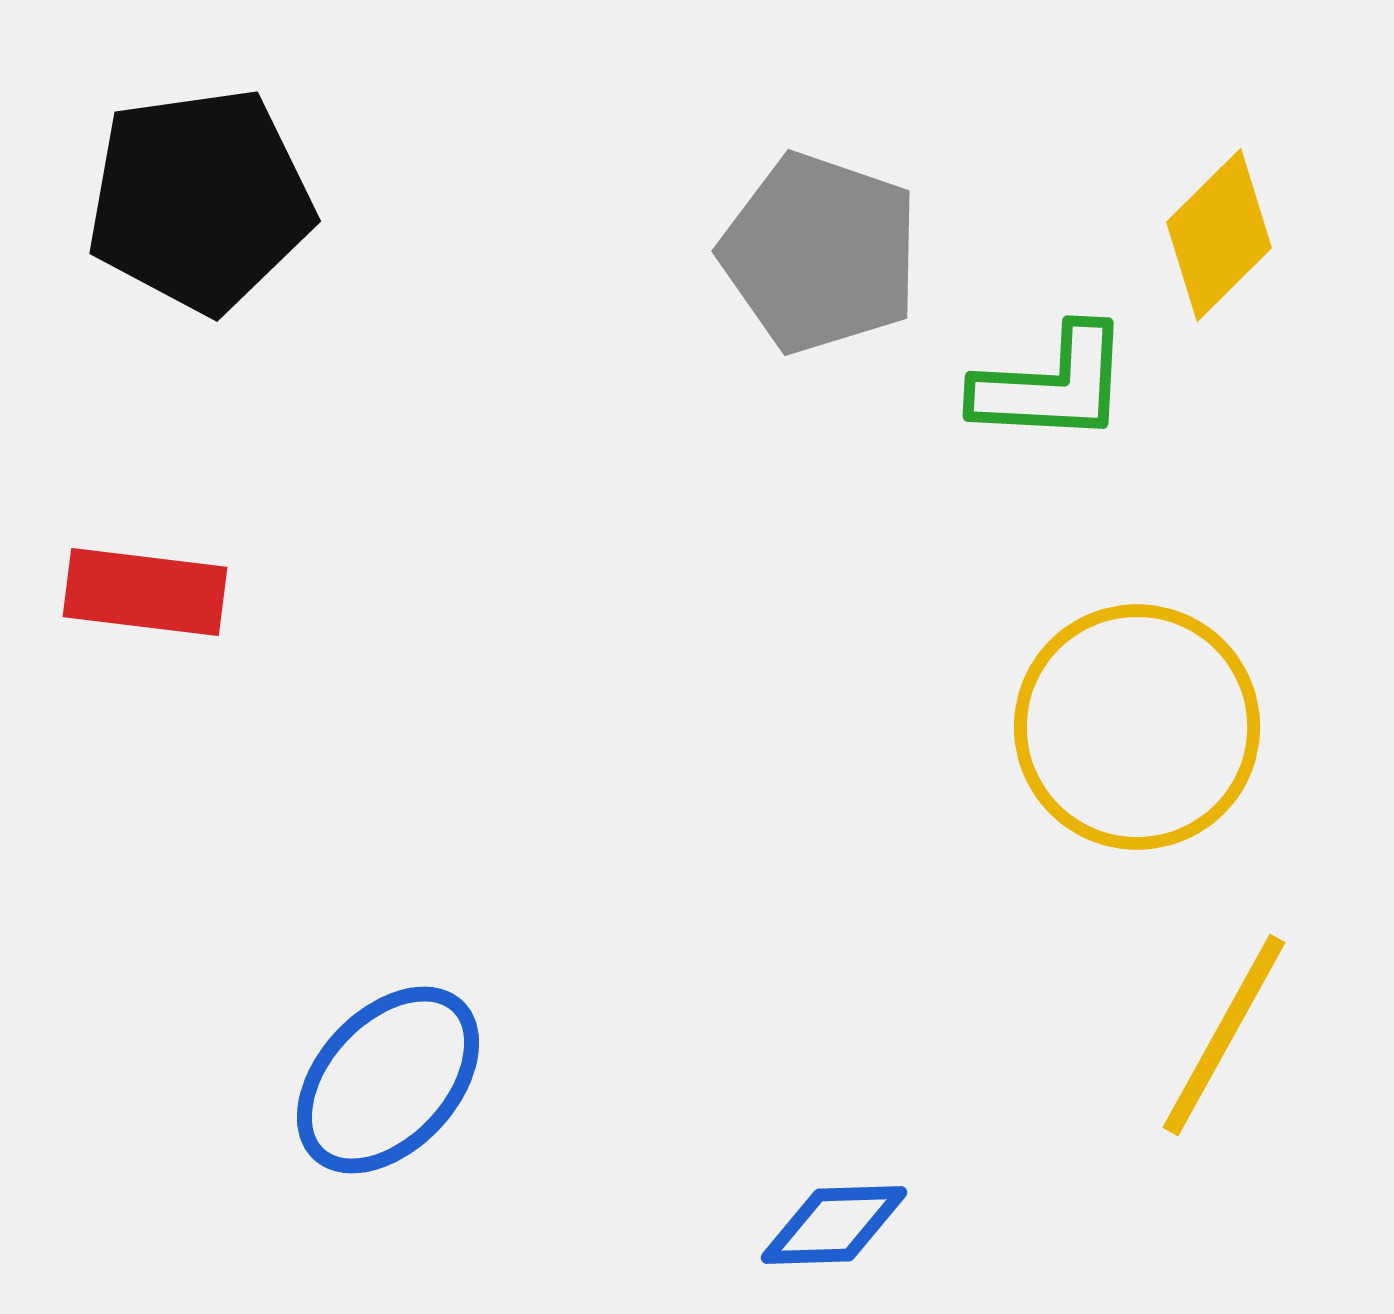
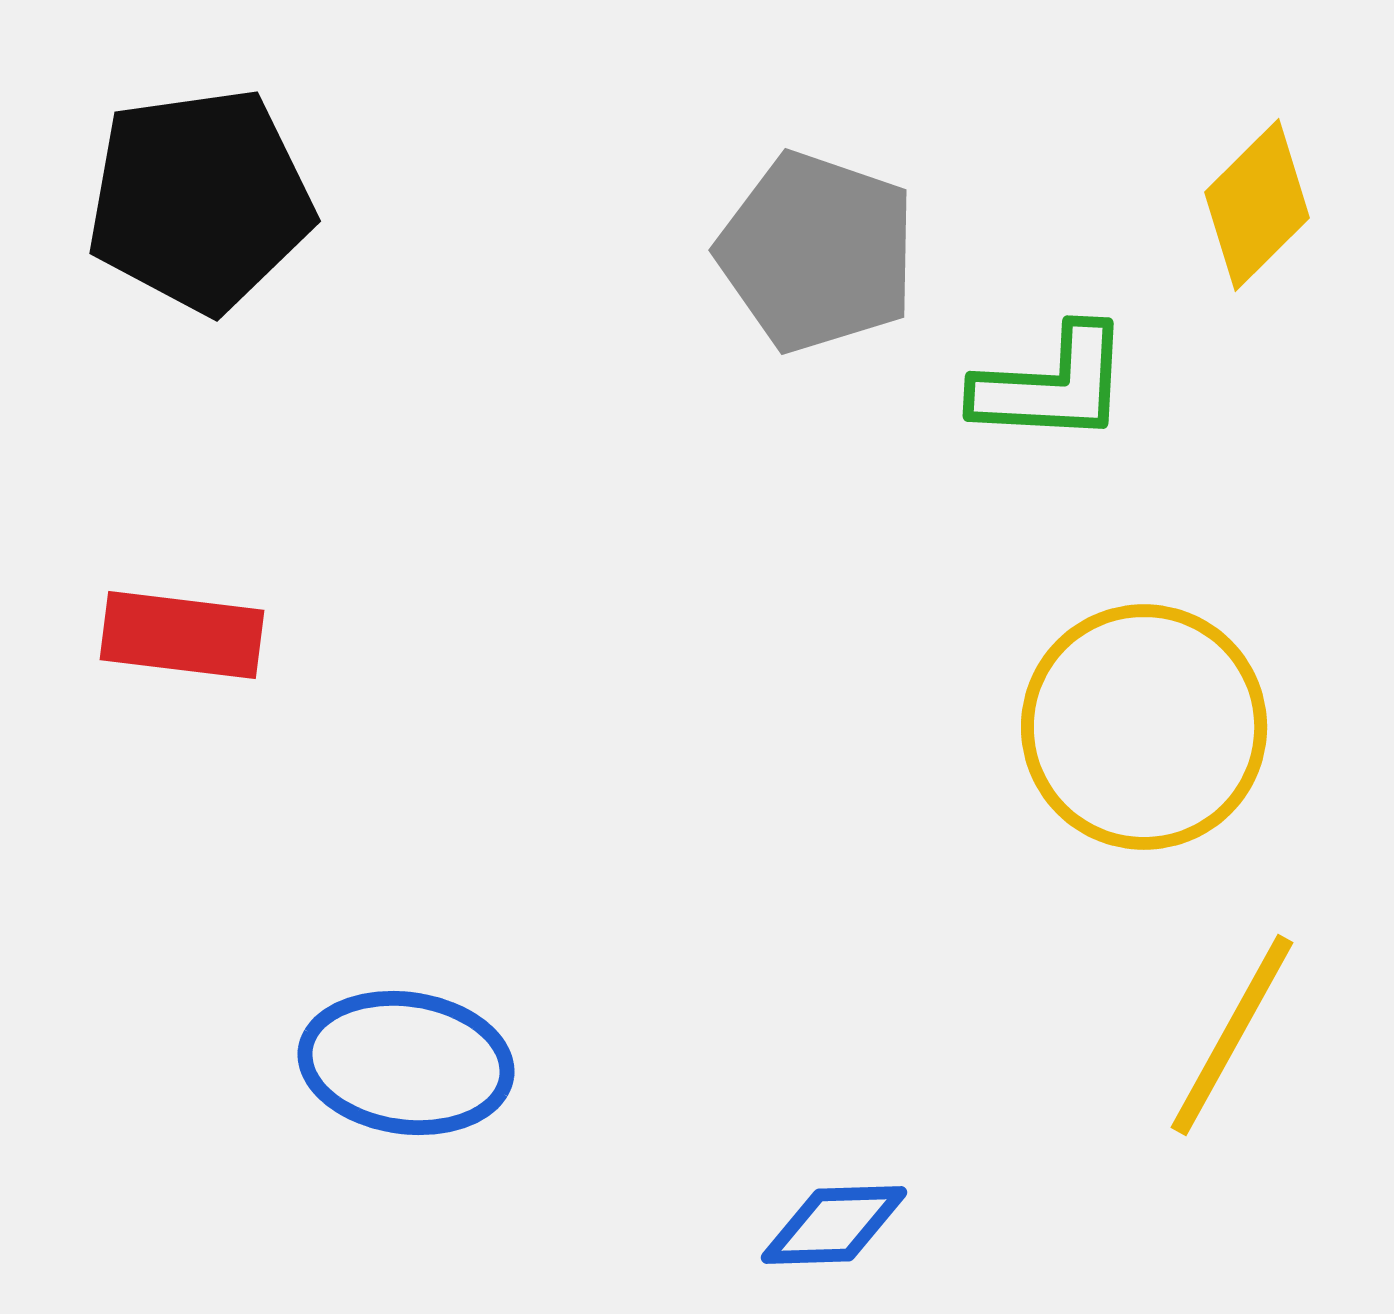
yellow diamond: moved 38 px right, 30 px up
gray pentagon: moved 3 px left, 1 px up
red rectangle: moved 37 px right, 43 px down
yellow circle: moved 7 px right
yellow line: moved 8 px right
blue ellipse: moved 18 px right, 17 px up; rotated 55 degrees clockwise
